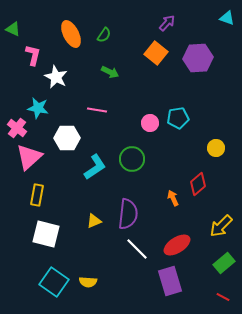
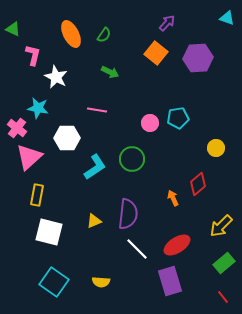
white square: moved 3 px right, 2 px up
yellow semicircle: moved 13 px right
red line: rotated 24 degrees clockwise
